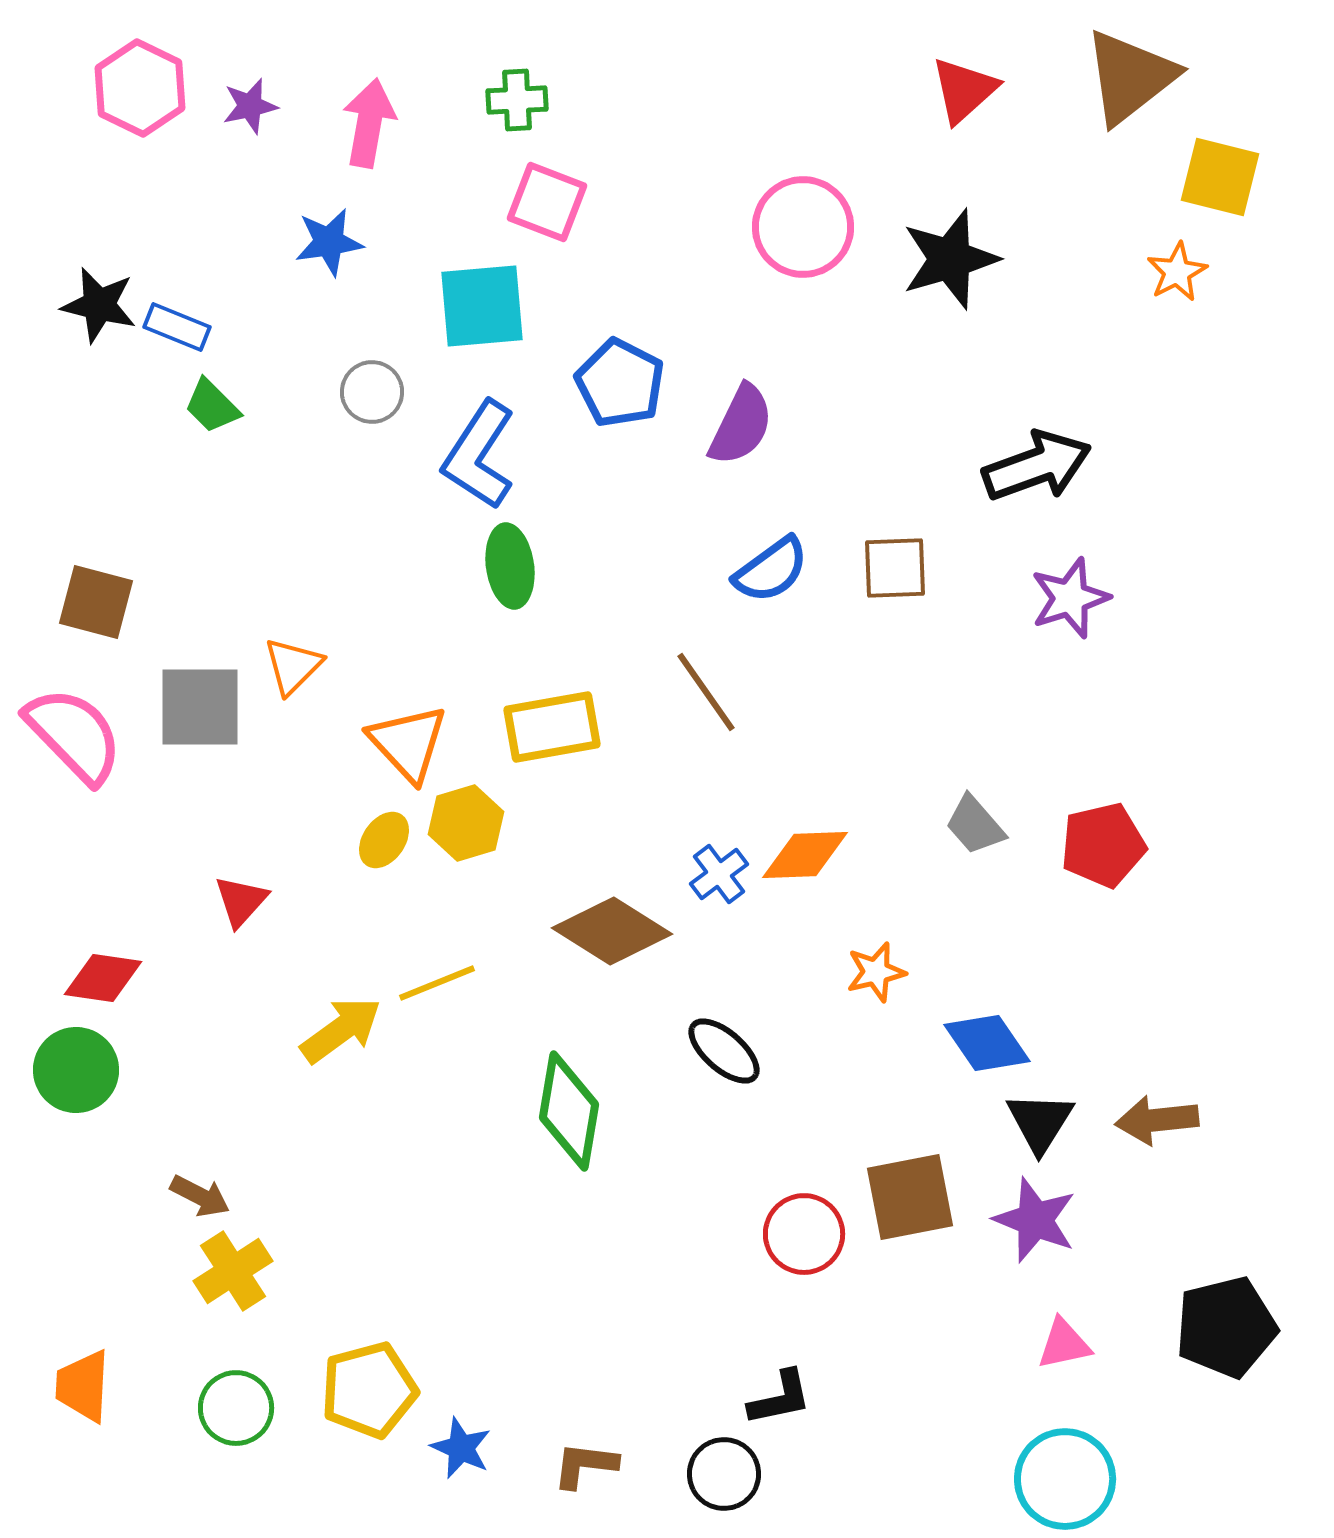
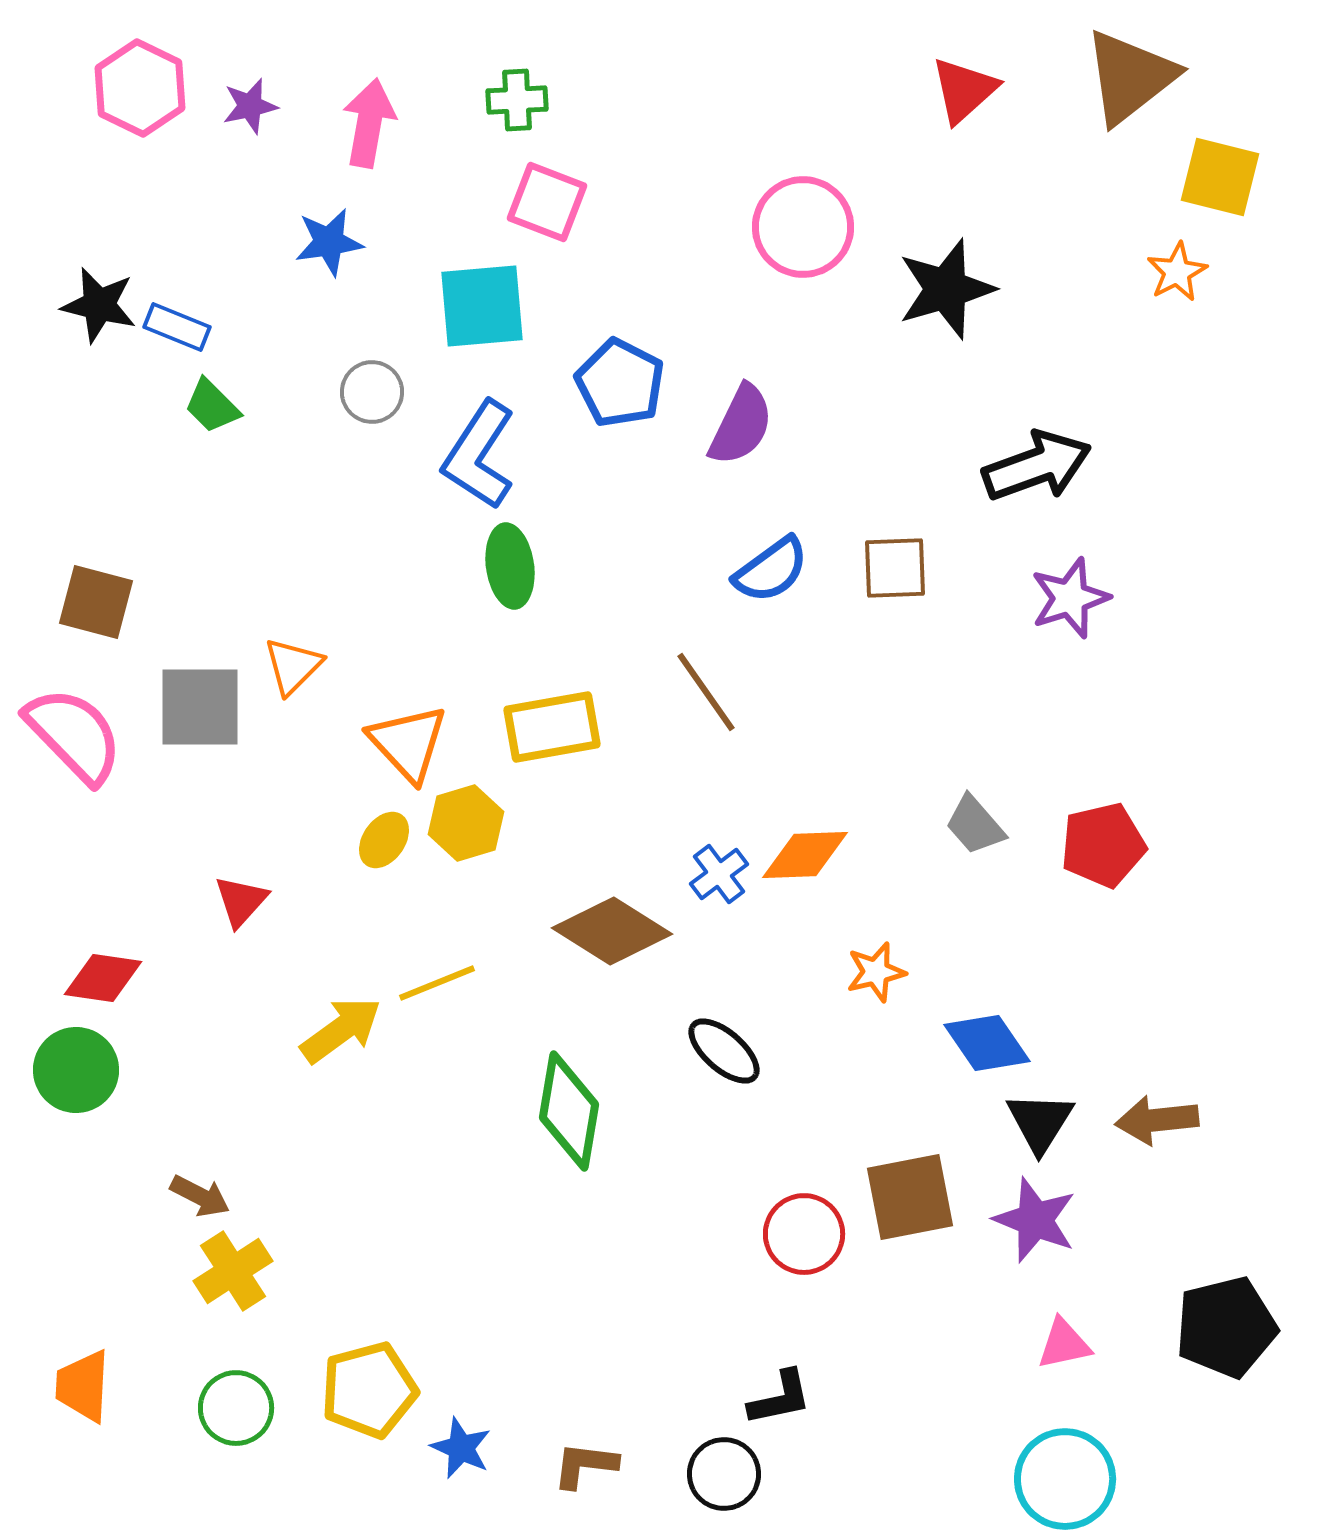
black star at (950, 259): moved 4 px left, 30 px down
